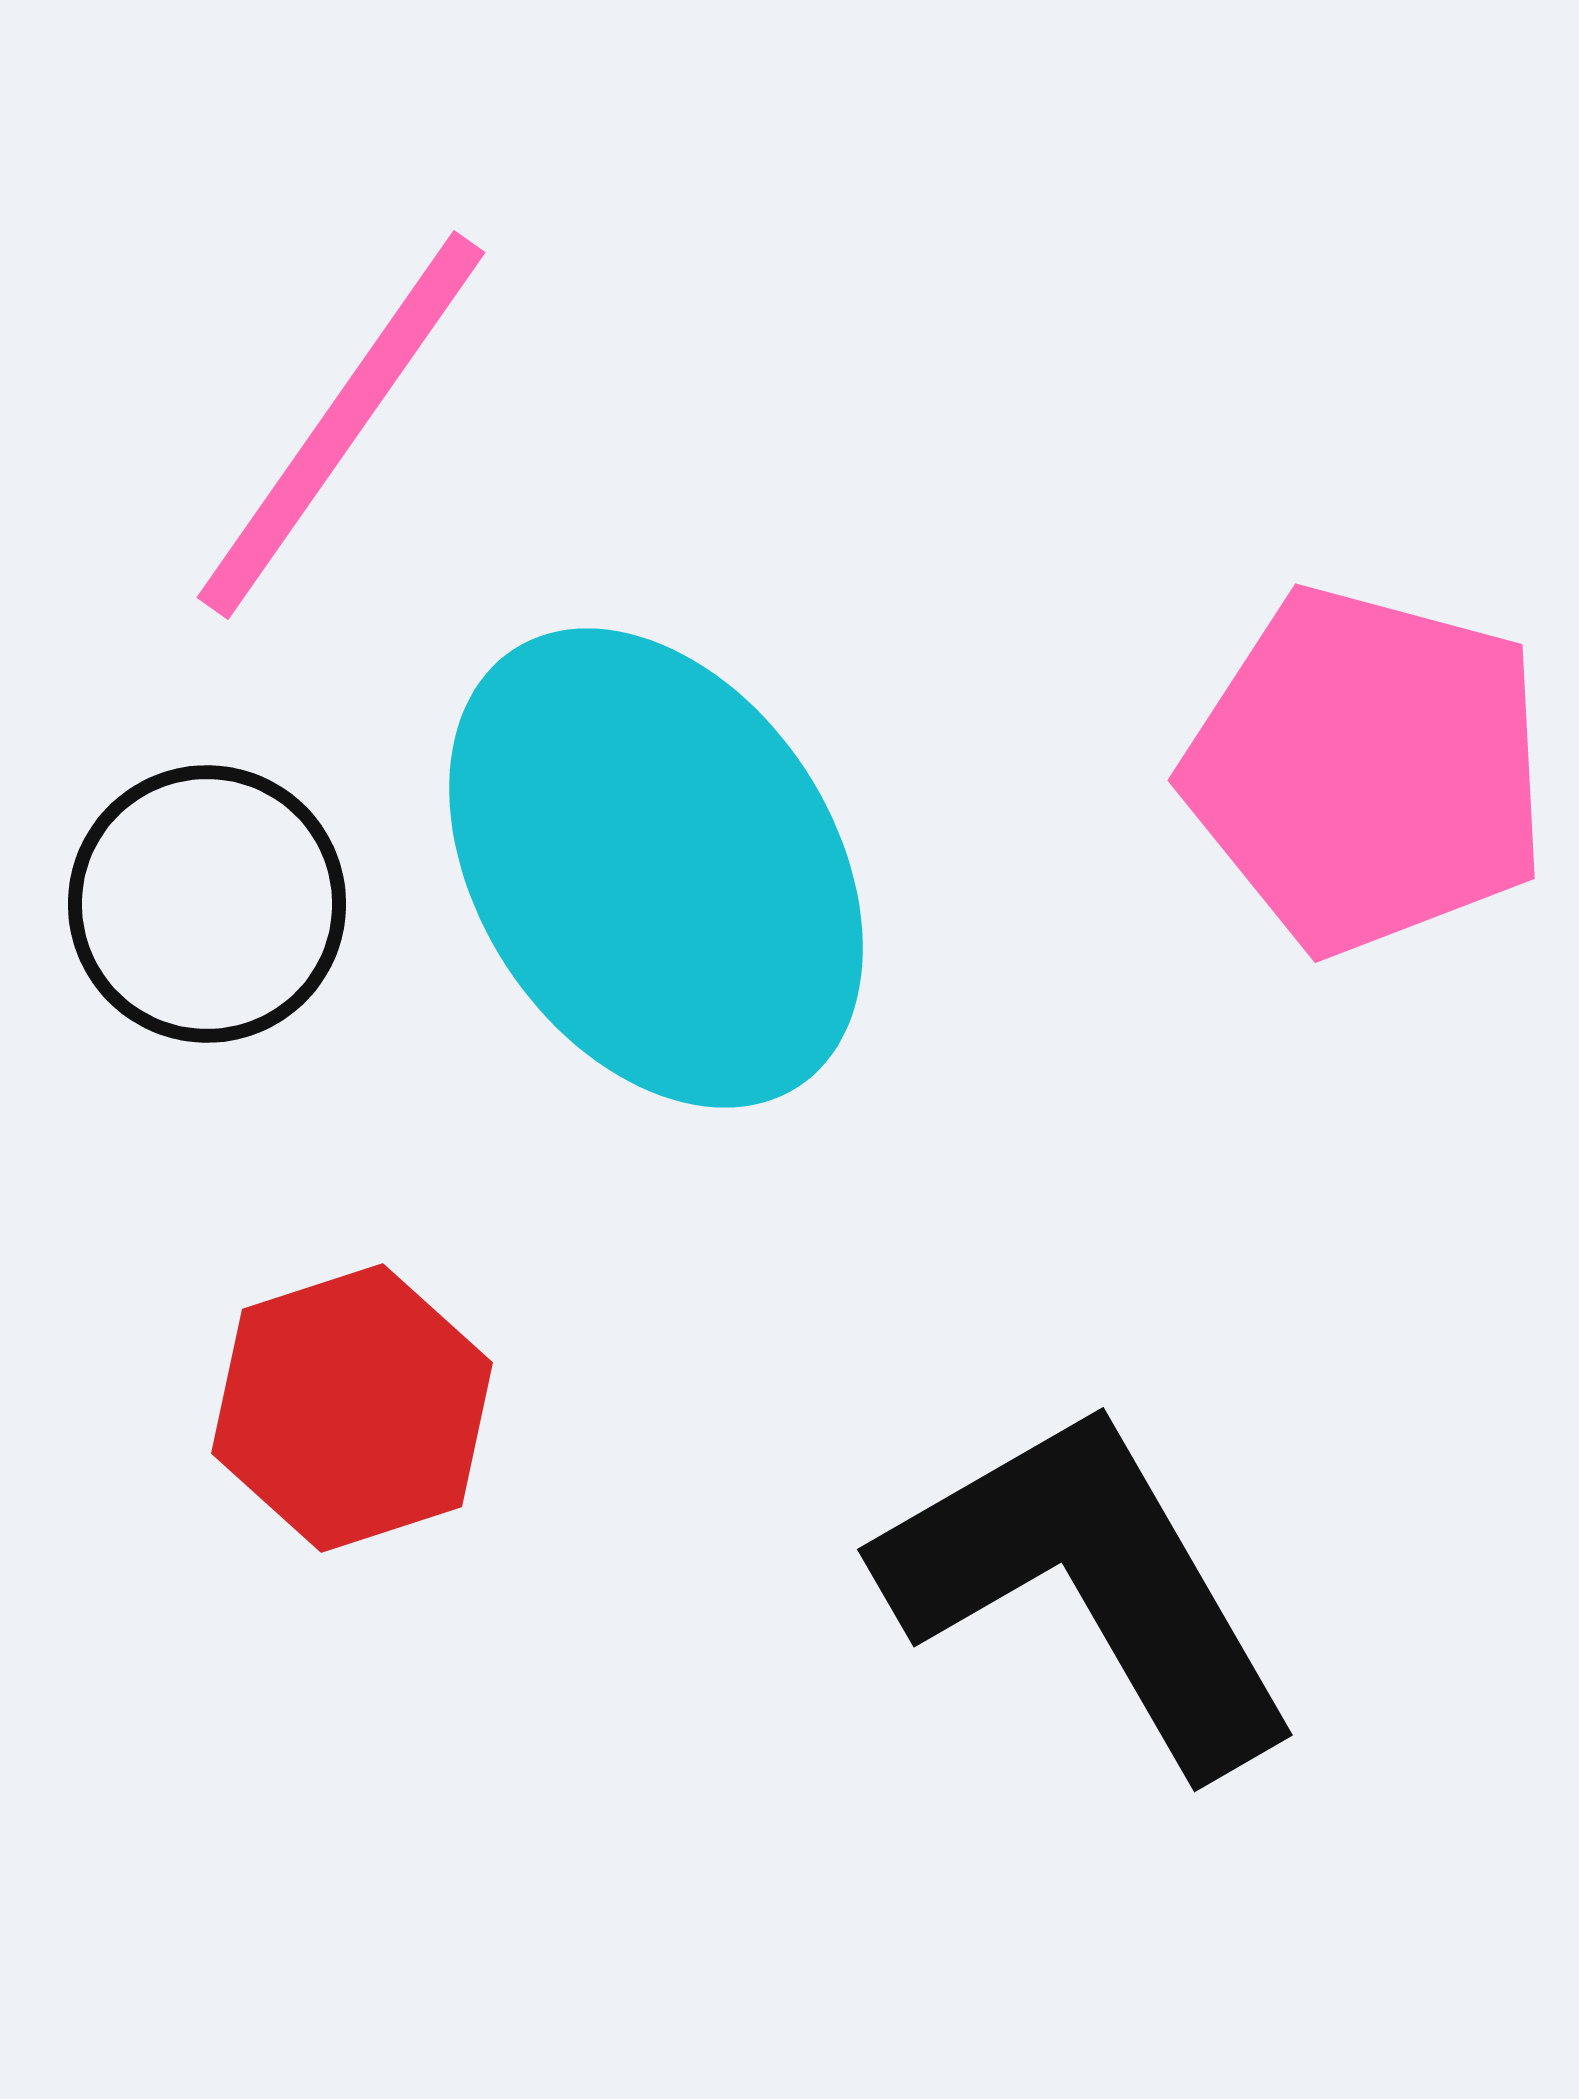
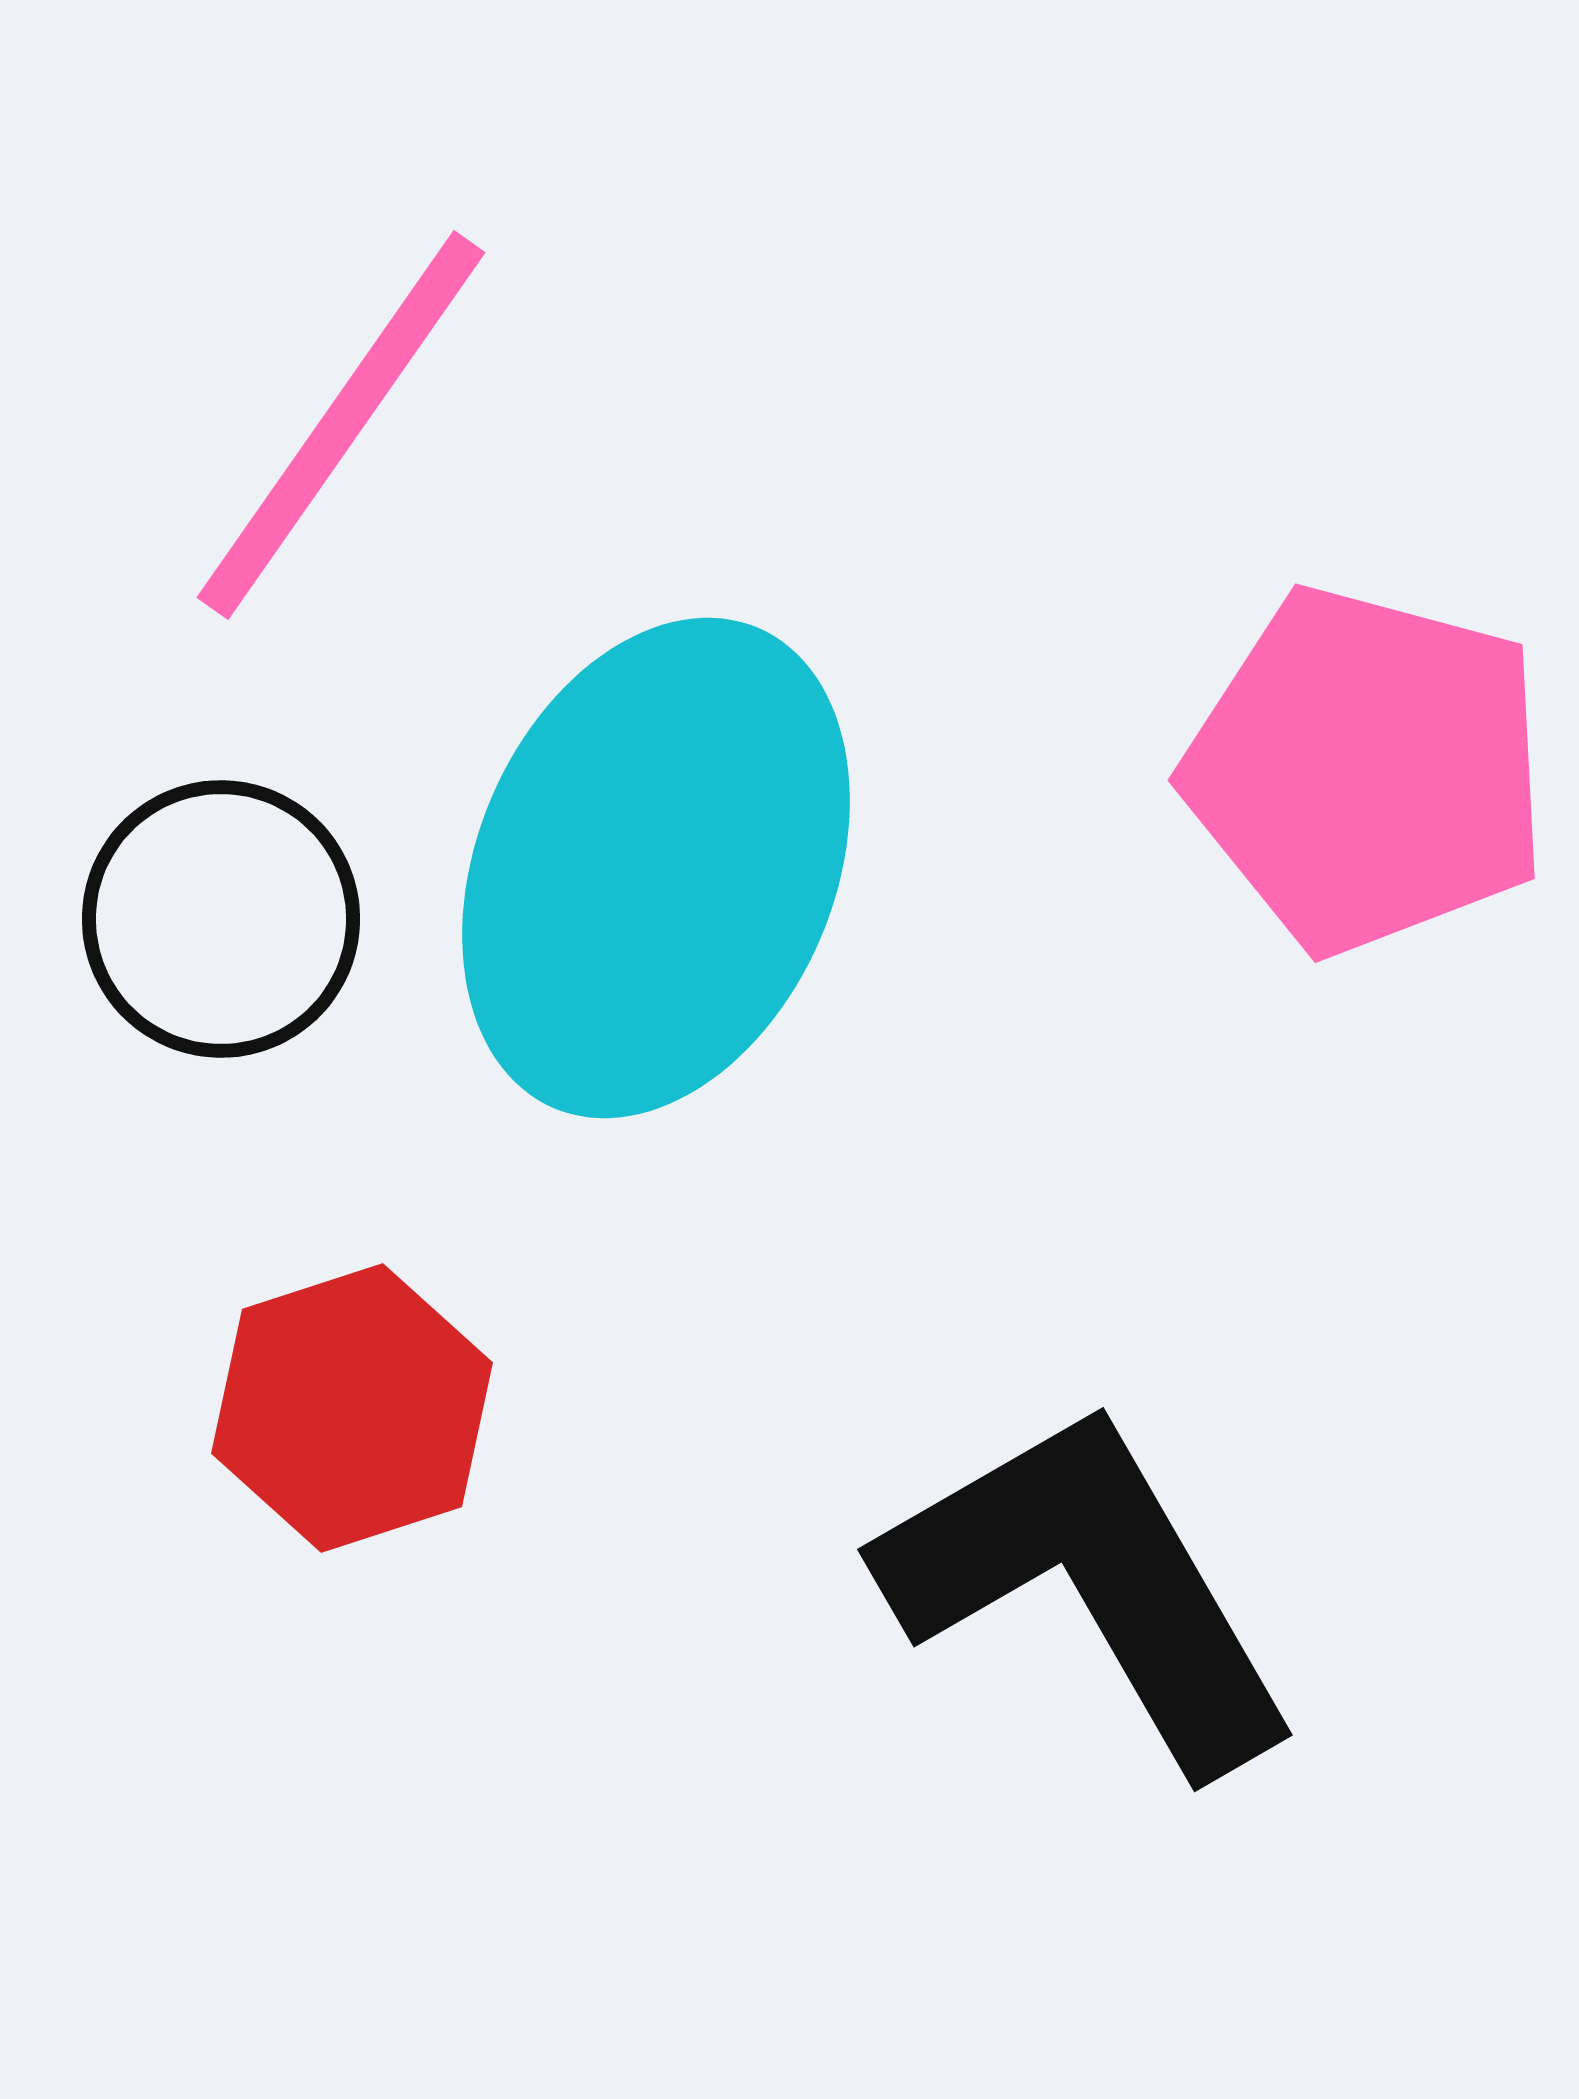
cyan ellipse: rotated 56 degrees clockwise
black circle: moved 14 px right, 15 px down
